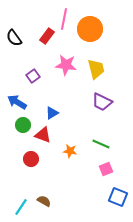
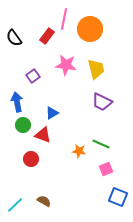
blue arrow: rotated 48 degrees clockwise
orange star: moved 9 px right
cyan line: moved 6 px left, 2 px up; rotated 12 degrees clockwise
